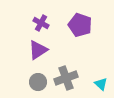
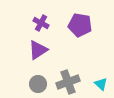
purple pentagon: rotated 10 degrees counterclockwise
gray cross: moved 2 px right, 4 px down
gray circle: moved 2 px down
